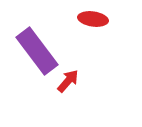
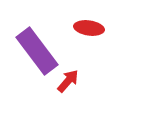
red ellipse: moved 4 px left, 9 px down
